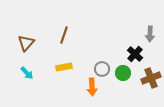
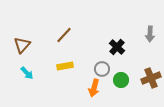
brown line: rotated 24 degrees clockwise
brown triangle: moved 4 px left, 2 px down
black cross: moved 18 px left, 7 px up
yellow rectangle: moved 1 px right, 1 px up
green circle: moved 2 px left, 7 px down
orange arrow: moved 2 px right, 1 px down; rotated 18 degrees clockwise
